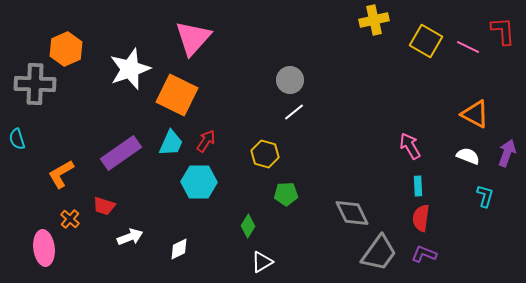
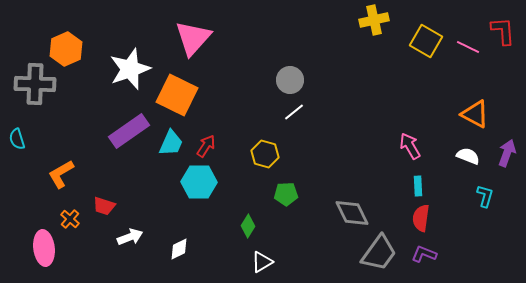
red arrow: moved 5 px down
purple rectangle: moved 8 px right, 22 px up
